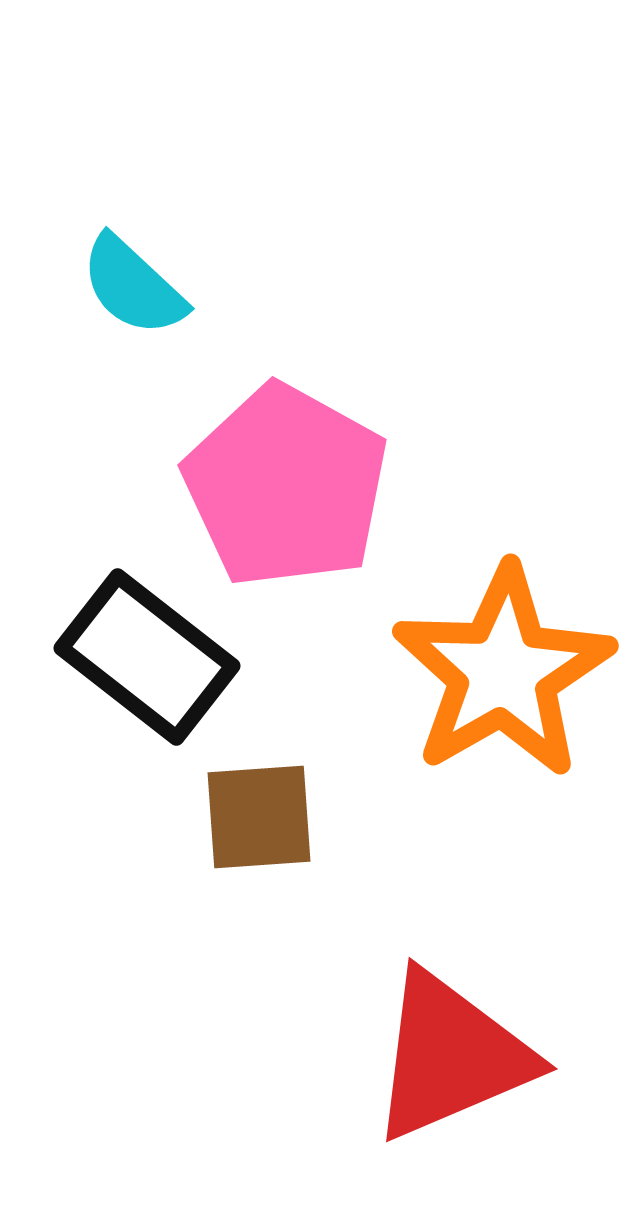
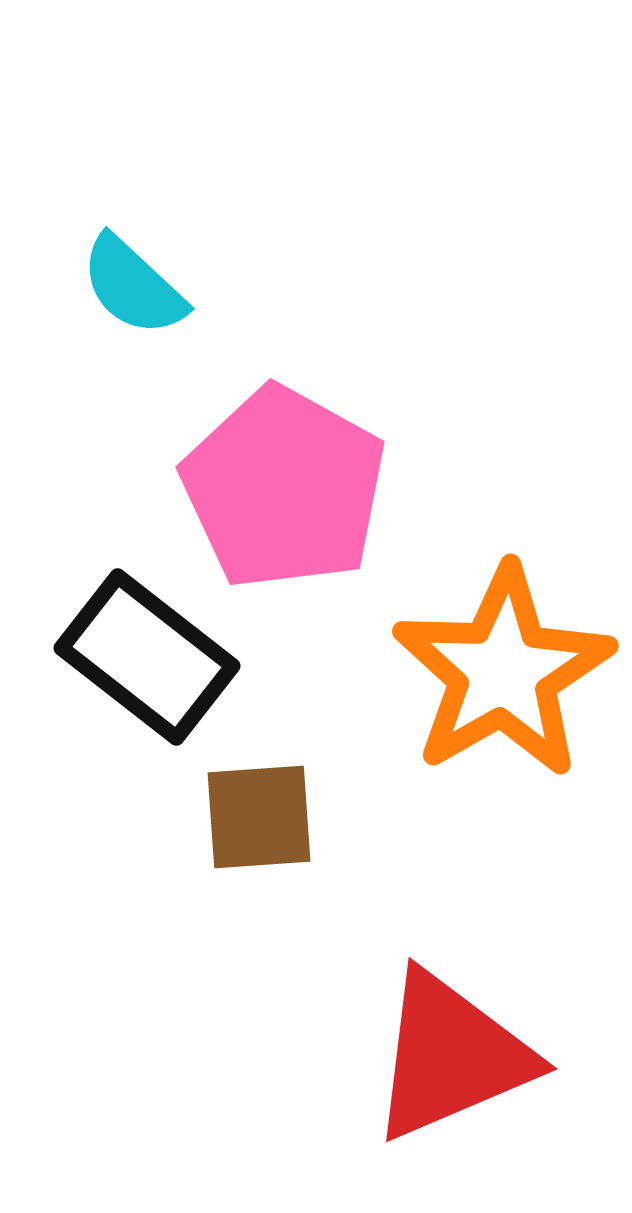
pink pentagon: moved 2 px left, 2 px down
